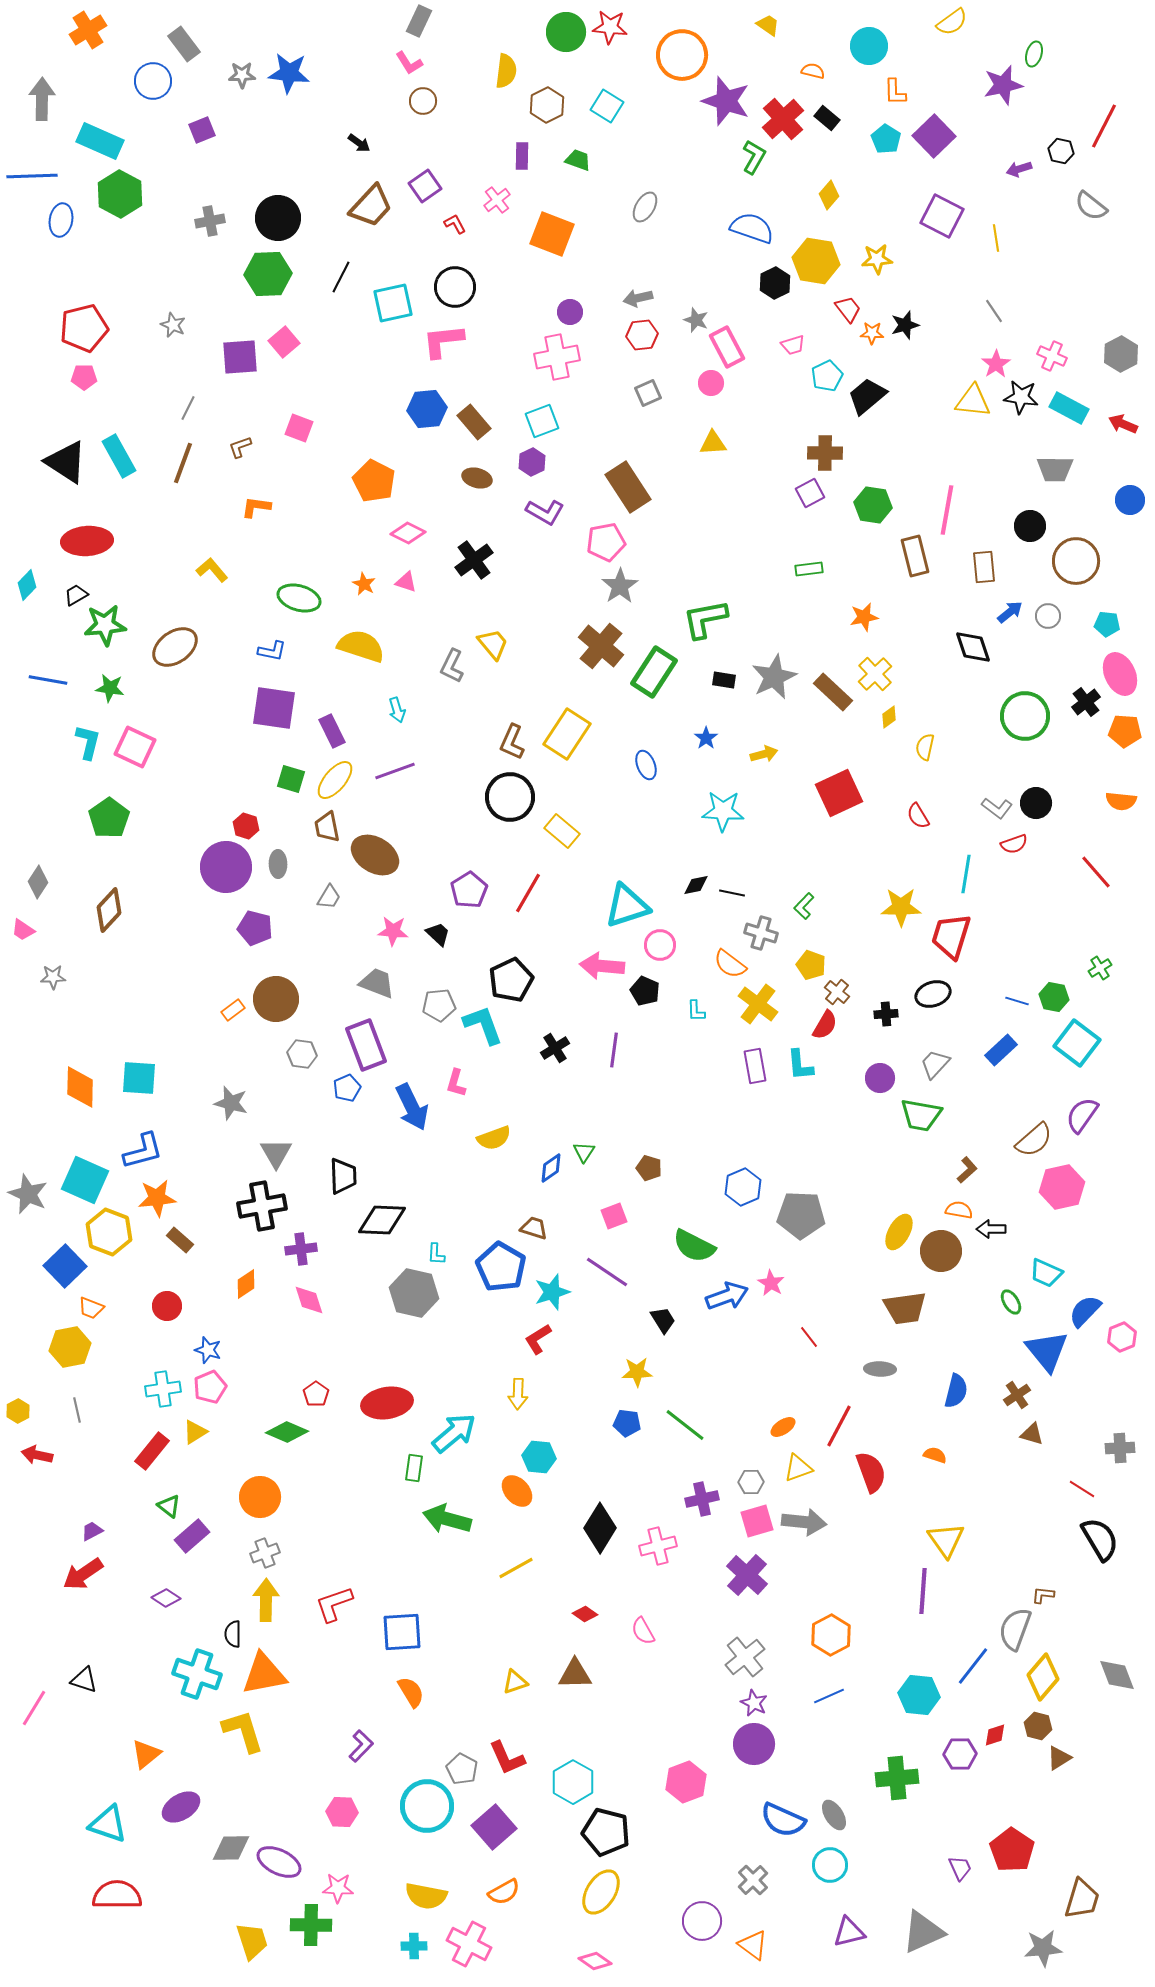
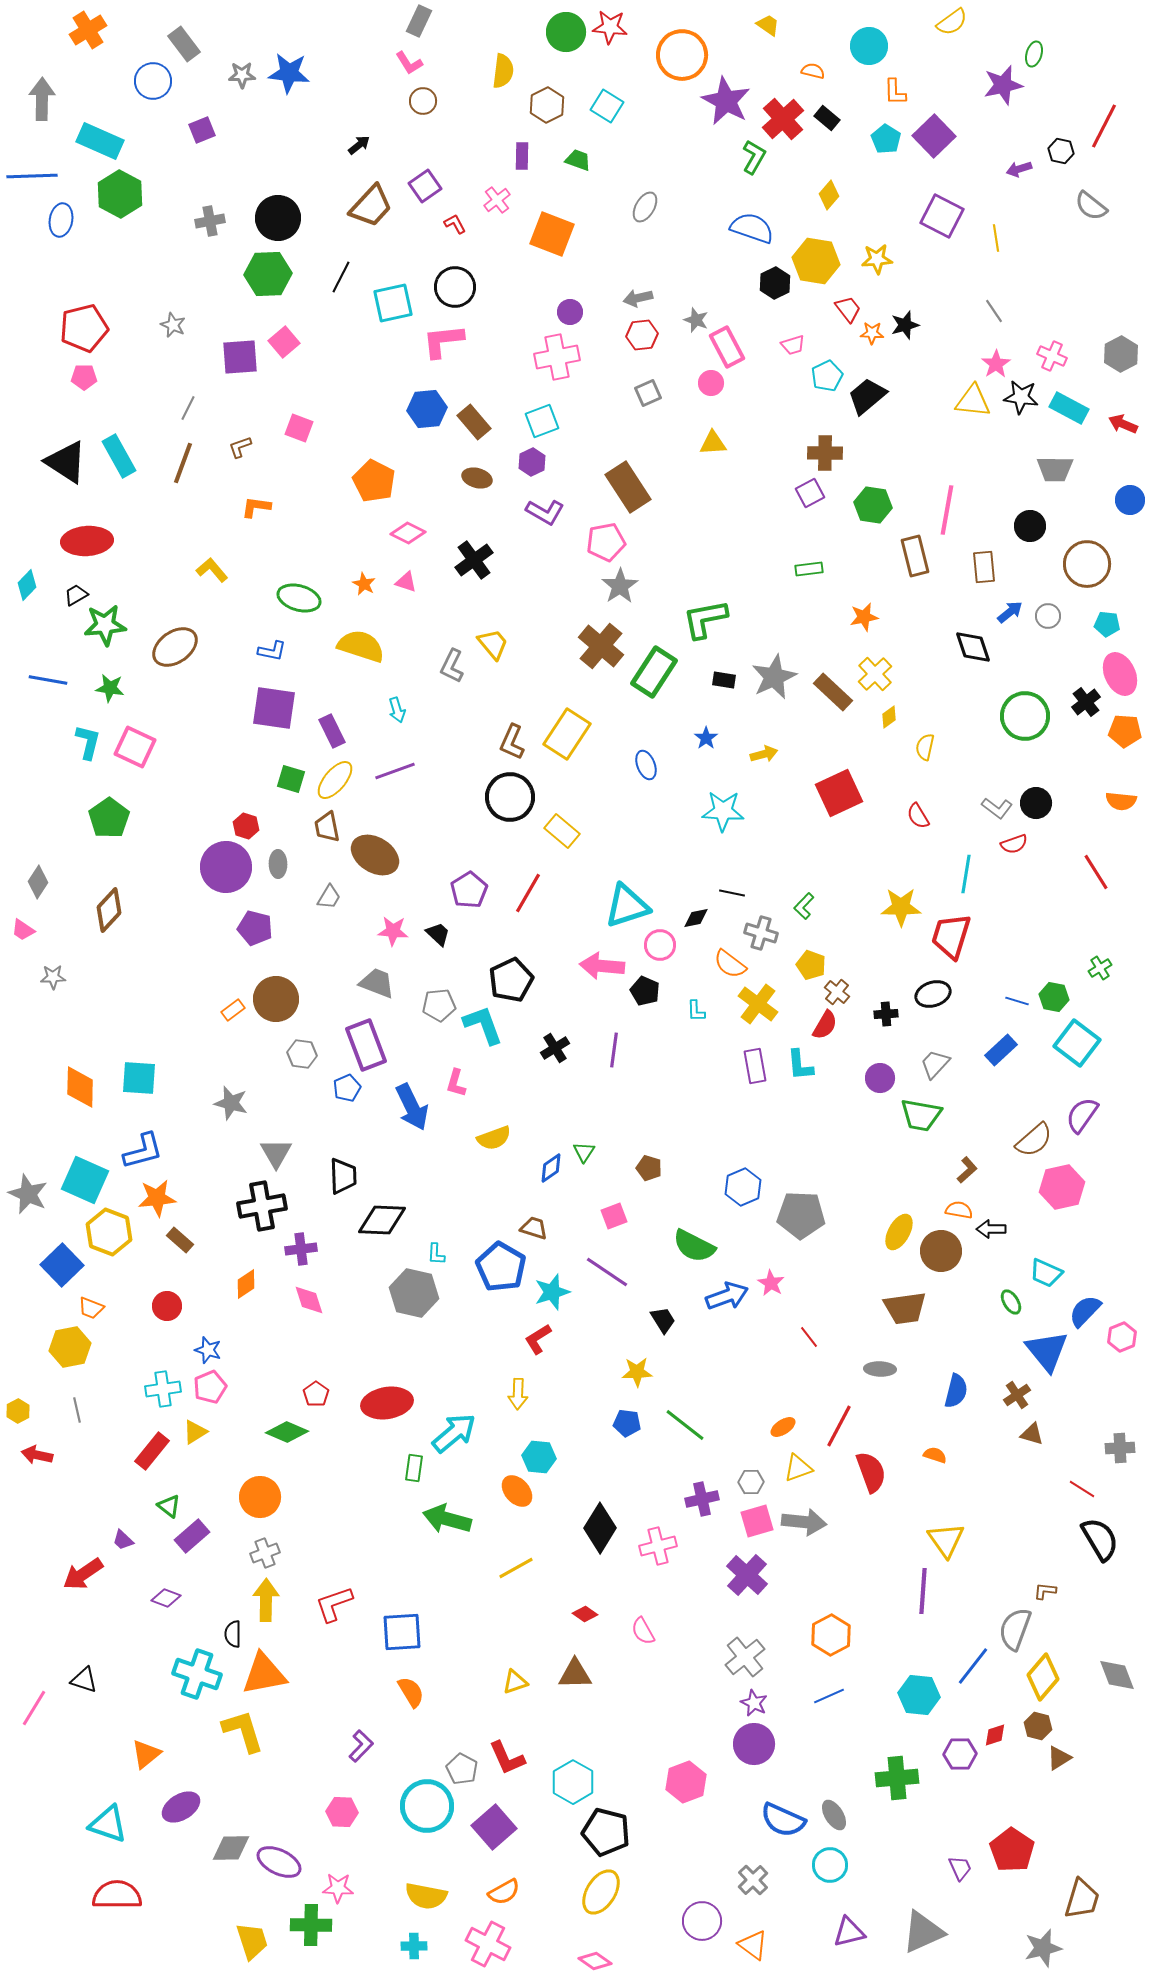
yellow semicircle at (506, 71): moved 3 px left
purple star at (726, 101): rotated 9 degrees clockwise
black arrow at (359, 143): moved 2 px down; rotated 75 degrees counterclockwise
brown circle at (1076, 561): moved 11 px right, 3 px down
red line at (1096, 872): rotated 9 degrees clockwise
black diamond at (696, 885): moved 33 px down
blue square at (65, 1266): moved 3 px left, 1 px up
purple trapezoid at (92, 1531): moved 31 px right, 9 px down; rotated 110 degrees counterclockwise
brown L-shape at (1043, 1595): moved 2 px right, 4 px up
purple diamond at (166, 1598): rotated 12 degrees counterclockwise
pink cross at (469, 1944): moved 19 px right
gray star at (1043, 1948): rotated 9 degrees counterclockwise
